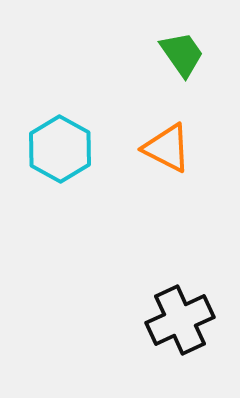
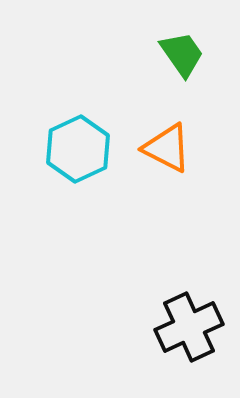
cyan hexagon: moved 18 px right; rotated 6 degrees clockwise
black cross: moved 9 px right, 7 px down
